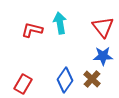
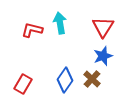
red triangle: rotated 10 degrees clockwise
blue star: rotated 18 degrees counterclockwise
